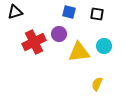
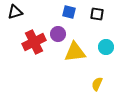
purple circle: moved 1 px left
cyan circle: moved 2 px right, 1 px down
yellow triangle: moved 4 px left
